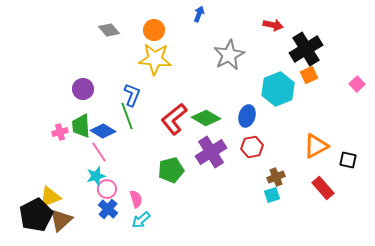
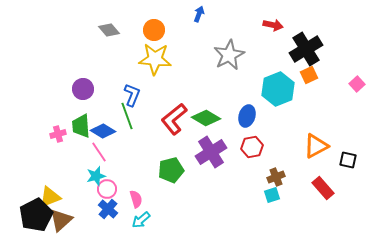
pink cross: moved 2 px left, 2 px down
